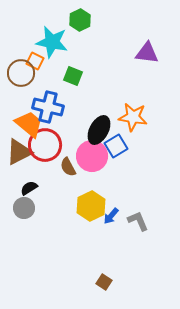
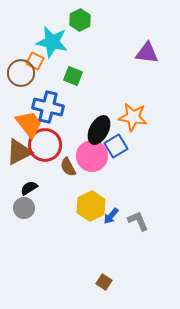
orange trapezoid: rotated 12 degrees clockwise
